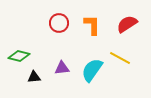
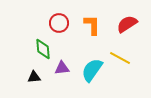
green diamond: moved 24 px right, 7 px up; rotated 70 degrees clockwise
